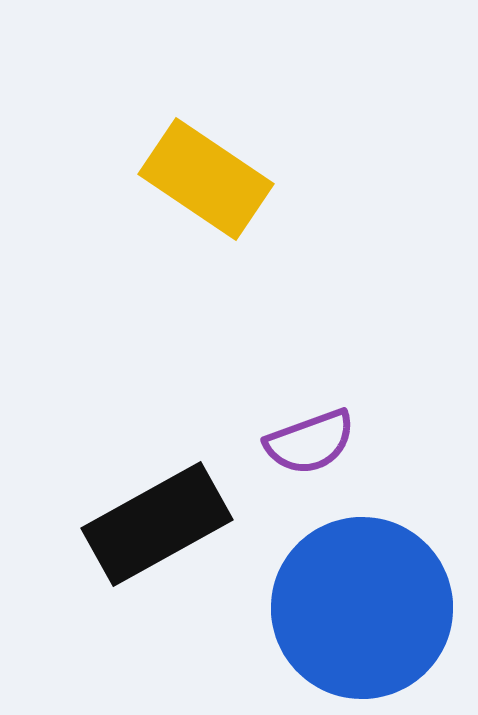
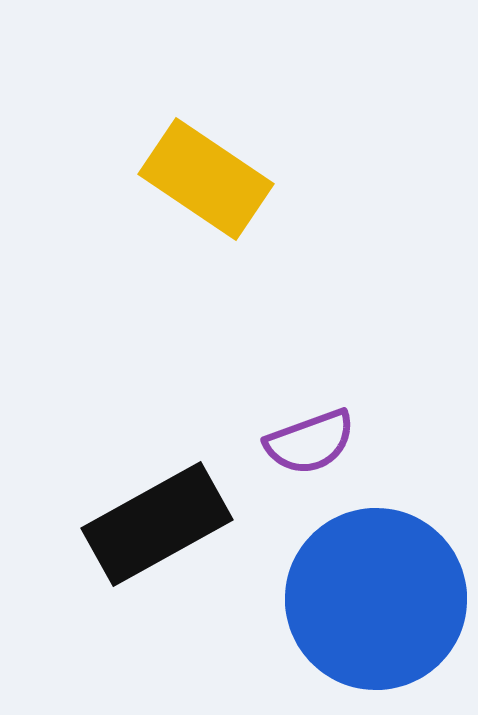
blue circle: moved 14 px right, 9 px up
